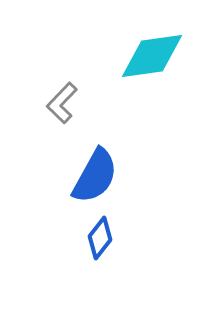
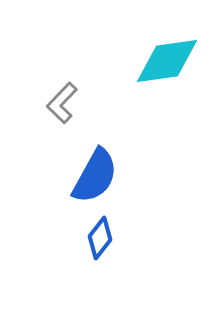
cyan diamond: moved 15 px right, 5 px down
